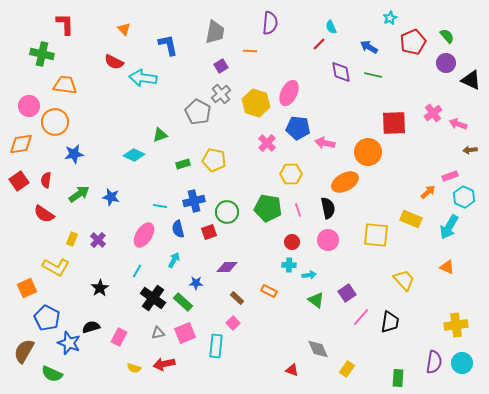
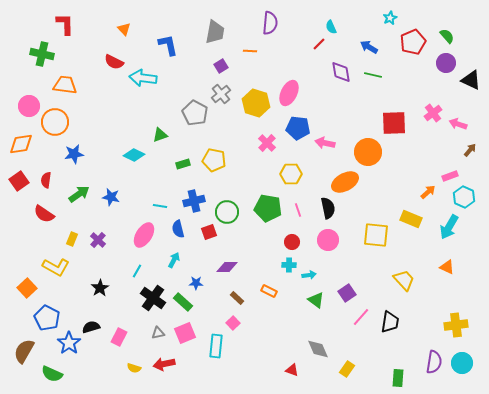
gray pentagon at (198, 112): moved 3 px left, 1 px down
brown arrow at (470, 150): rotated 136 degrees clockwise
orange square at (27, 288): rotated 18 degrees counterclockwise
blue star at (69, 343): rotated 15 degrees clockwise
